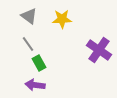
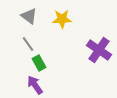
purple arrow: rotated 48 degrees clockwise
